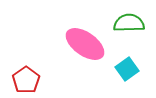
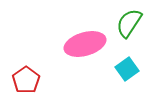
green semicircle: rotated 56 degrees counterclockwise
pink ellipse: rotated 51 degrees counterclockwise
